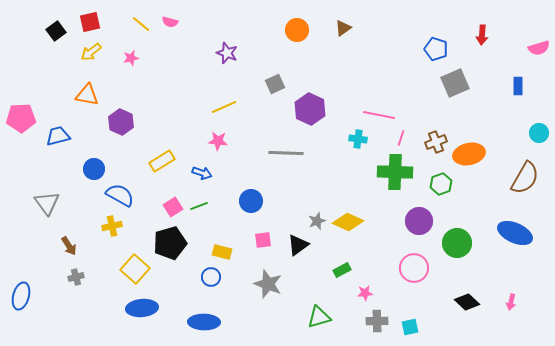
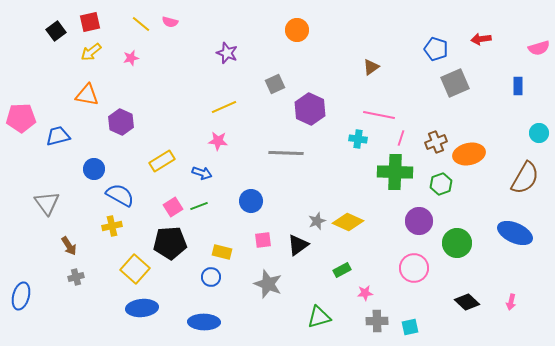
brown triangle at (343, 28): moved 28 px right, 39 px down
red arrow at (482, 35): moved 1 px left, 4 px down; rotated 78 degrees clockwise
black pentagon at (170, 243): rotated 12 degrees clockwise
